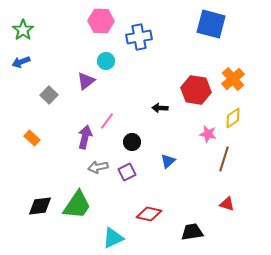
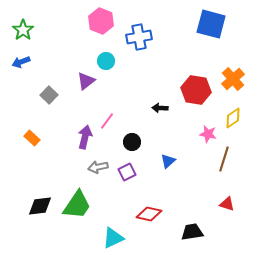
pink hexagon: rotated 20 degrees clockwise
